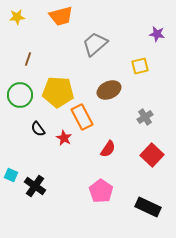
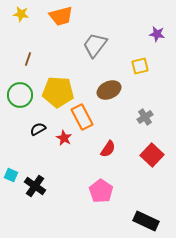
yellow star: moved 4 px right, 3 px up; rotated 14 degrees clockwise
gray trapezoid: moved 1 px down; rotated 12 degrees counterclockwise
black semicircle: rotated 98 degrees clockwise
black rectangle: moved 2 px left, 14 px down
